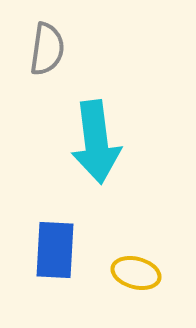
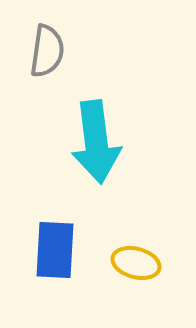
gray semicircle: moved 2 px down
yellow ellipse: moved 10 px up
